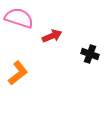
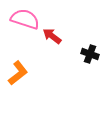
pink semicircle: moved 6 px right, 1 px down
red arrow: rotated 120 degrees counterclockwise
